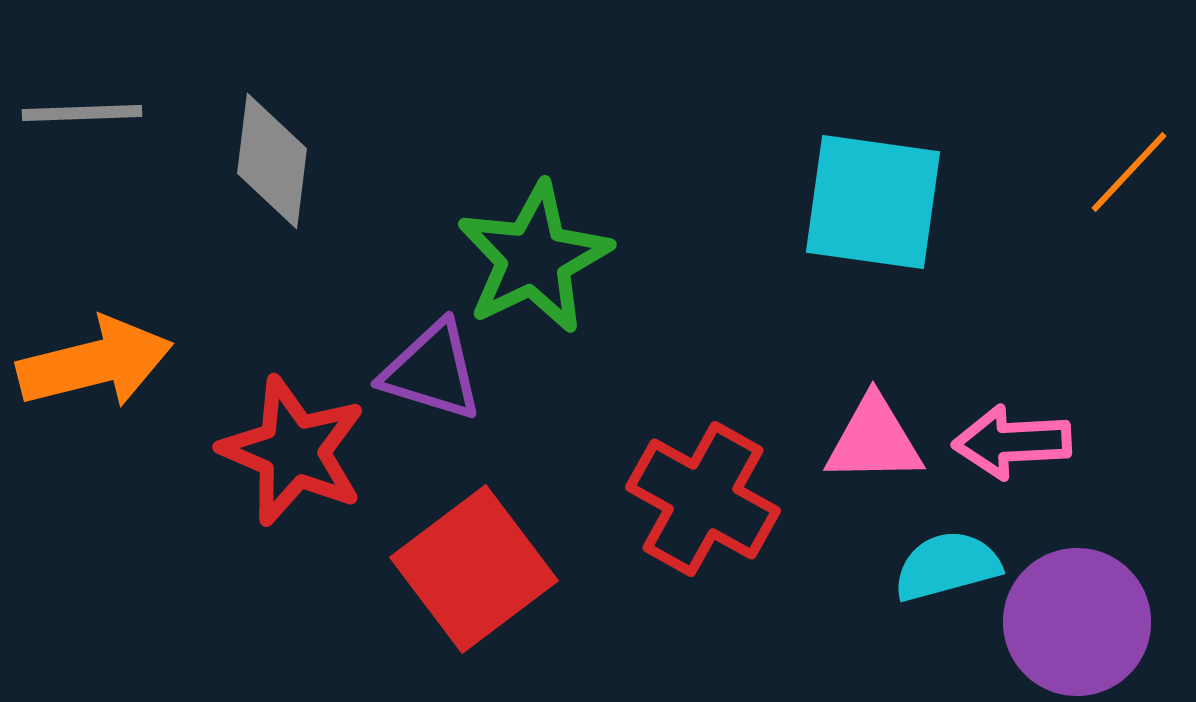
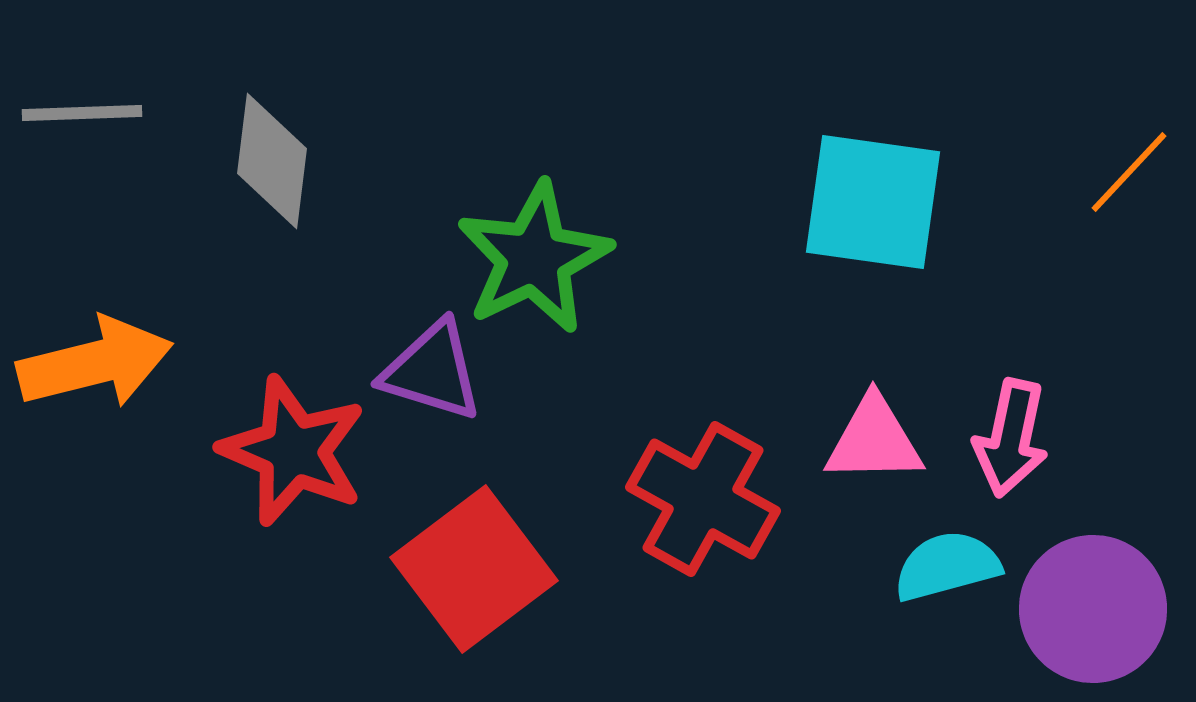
pink arrow: moved 1 px left, 4 px up; rotated 75 degrees counterclockwise
purple circle: moved 16 px right, 13 px up
